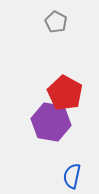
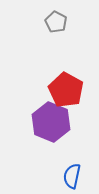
red pentagon: moved 1 px right, 3 px up
purple hexagon: rotated 12 degrees clockwise
